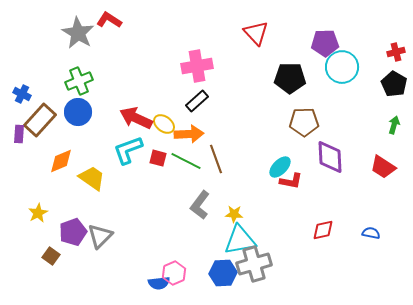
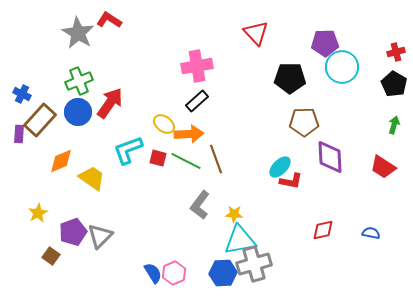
red arrow at (136, 118): moved 26 px left, 15 px up; rotated 100 degrees clockwise
blue semicircle at (159, 283): moved 6 px left, 10 px up; rotated 115 degrees counterclockwise
